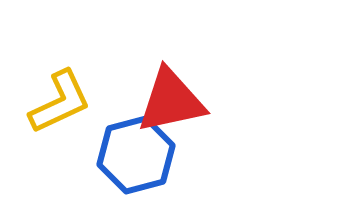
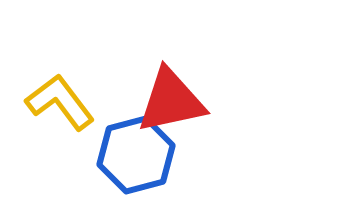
yellow L-shape: rotated 102 degrees counterclockwise
